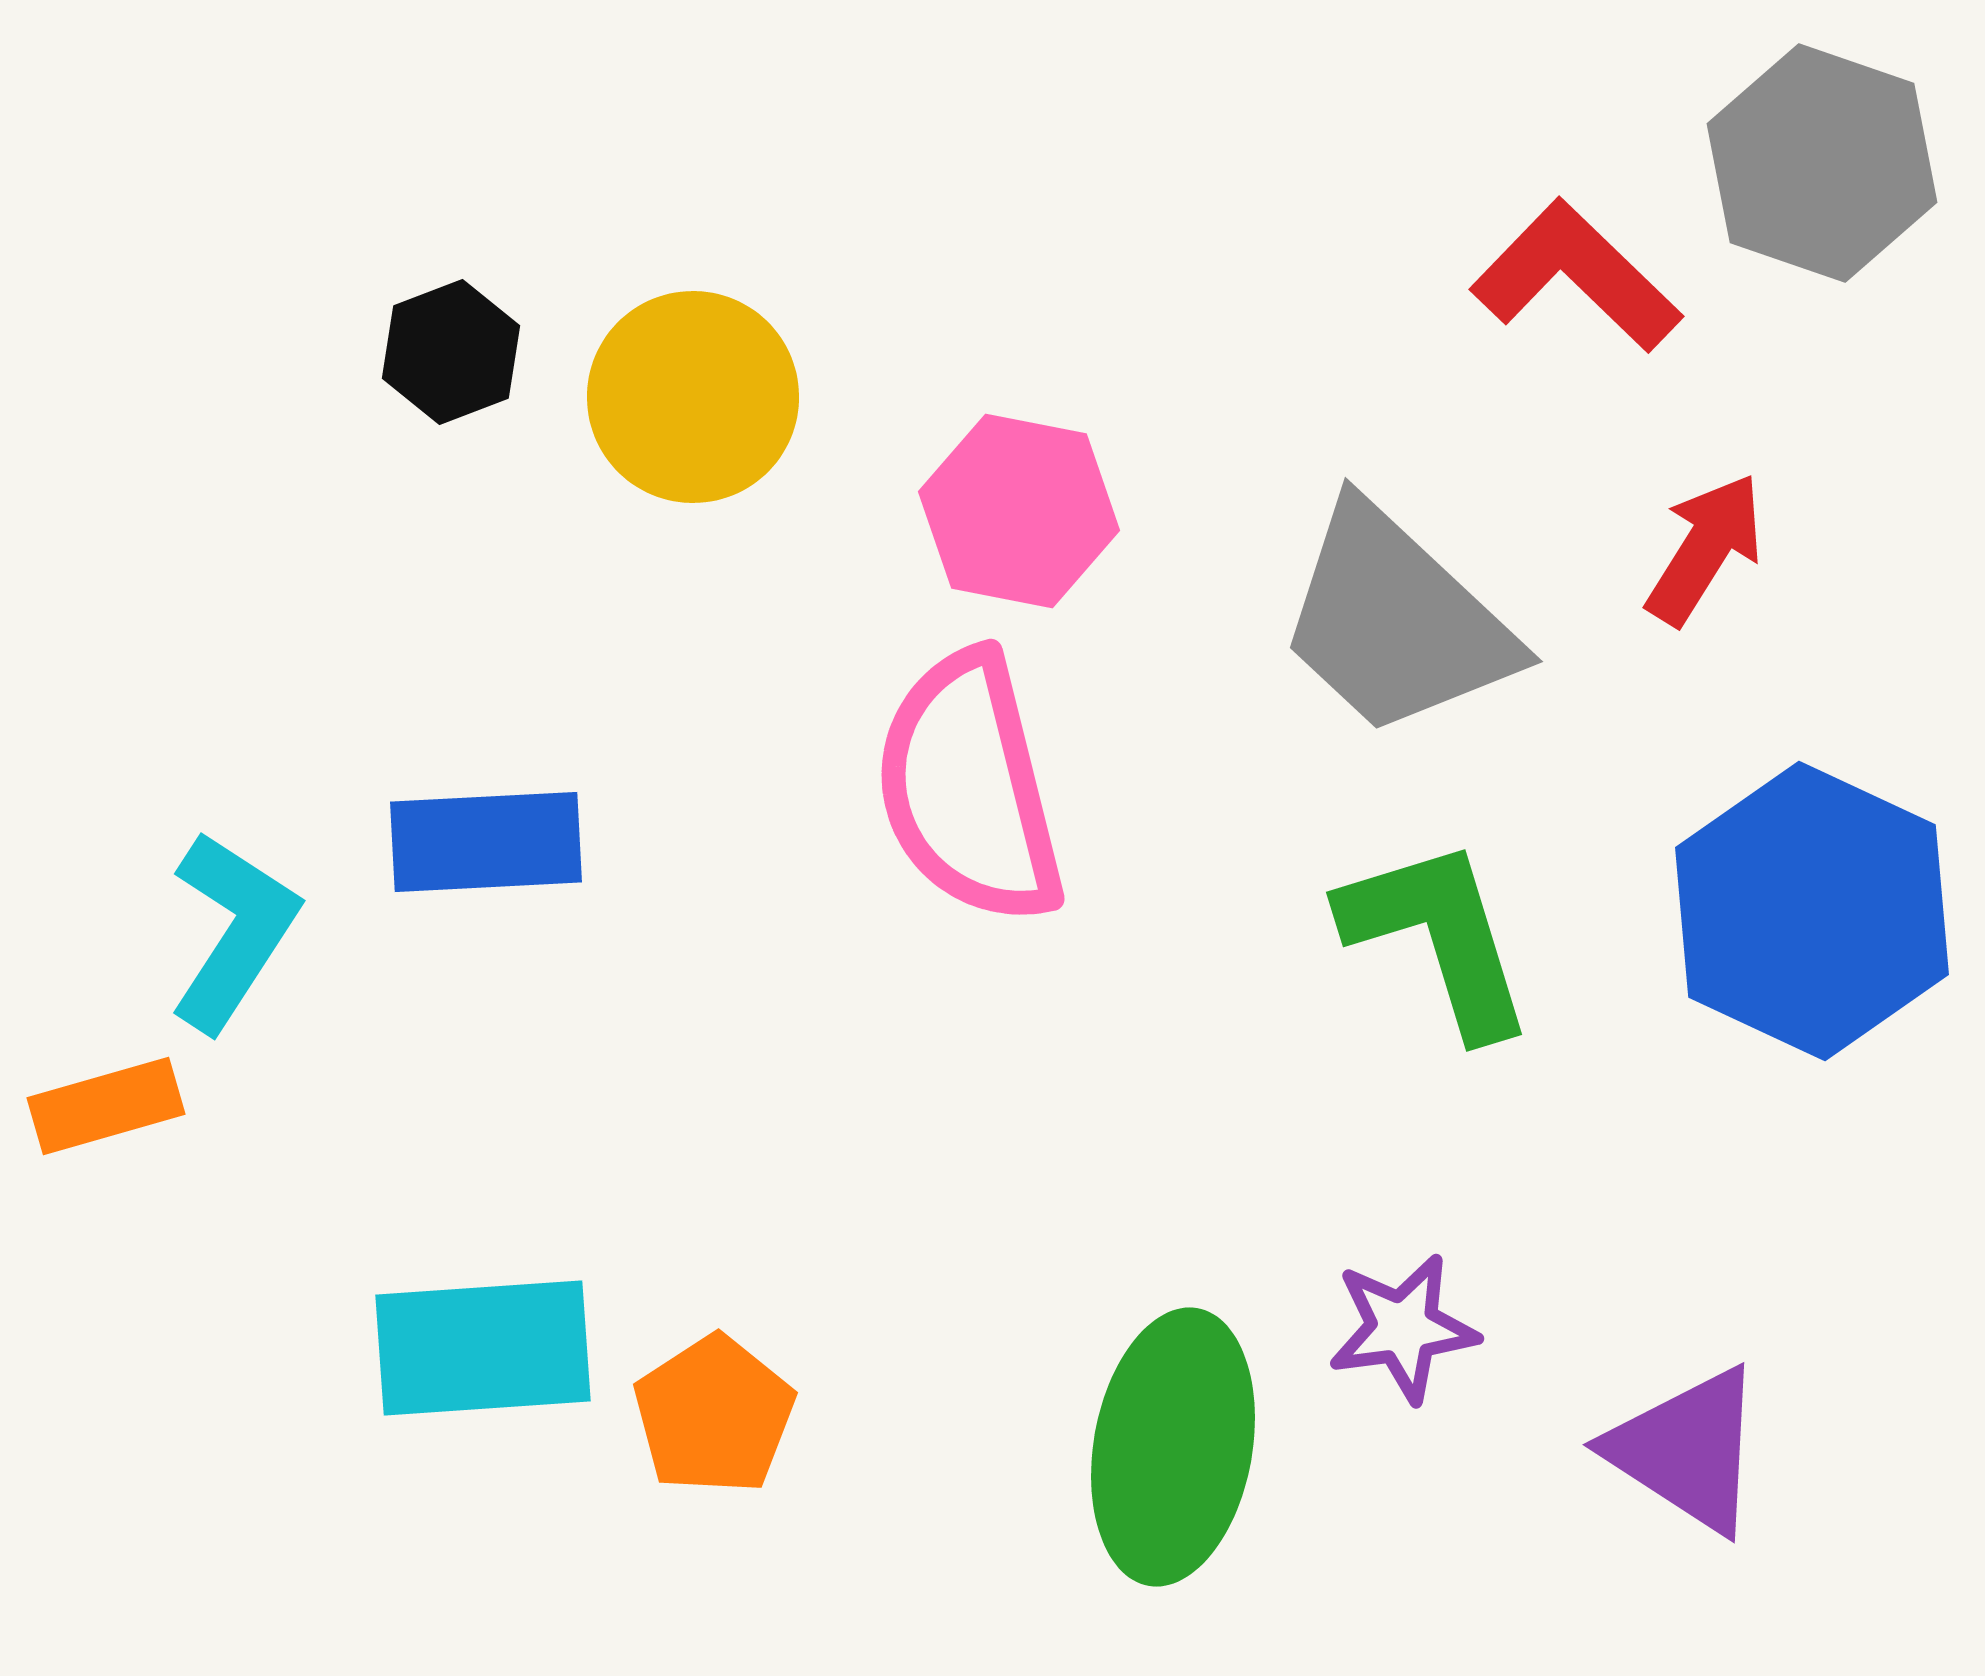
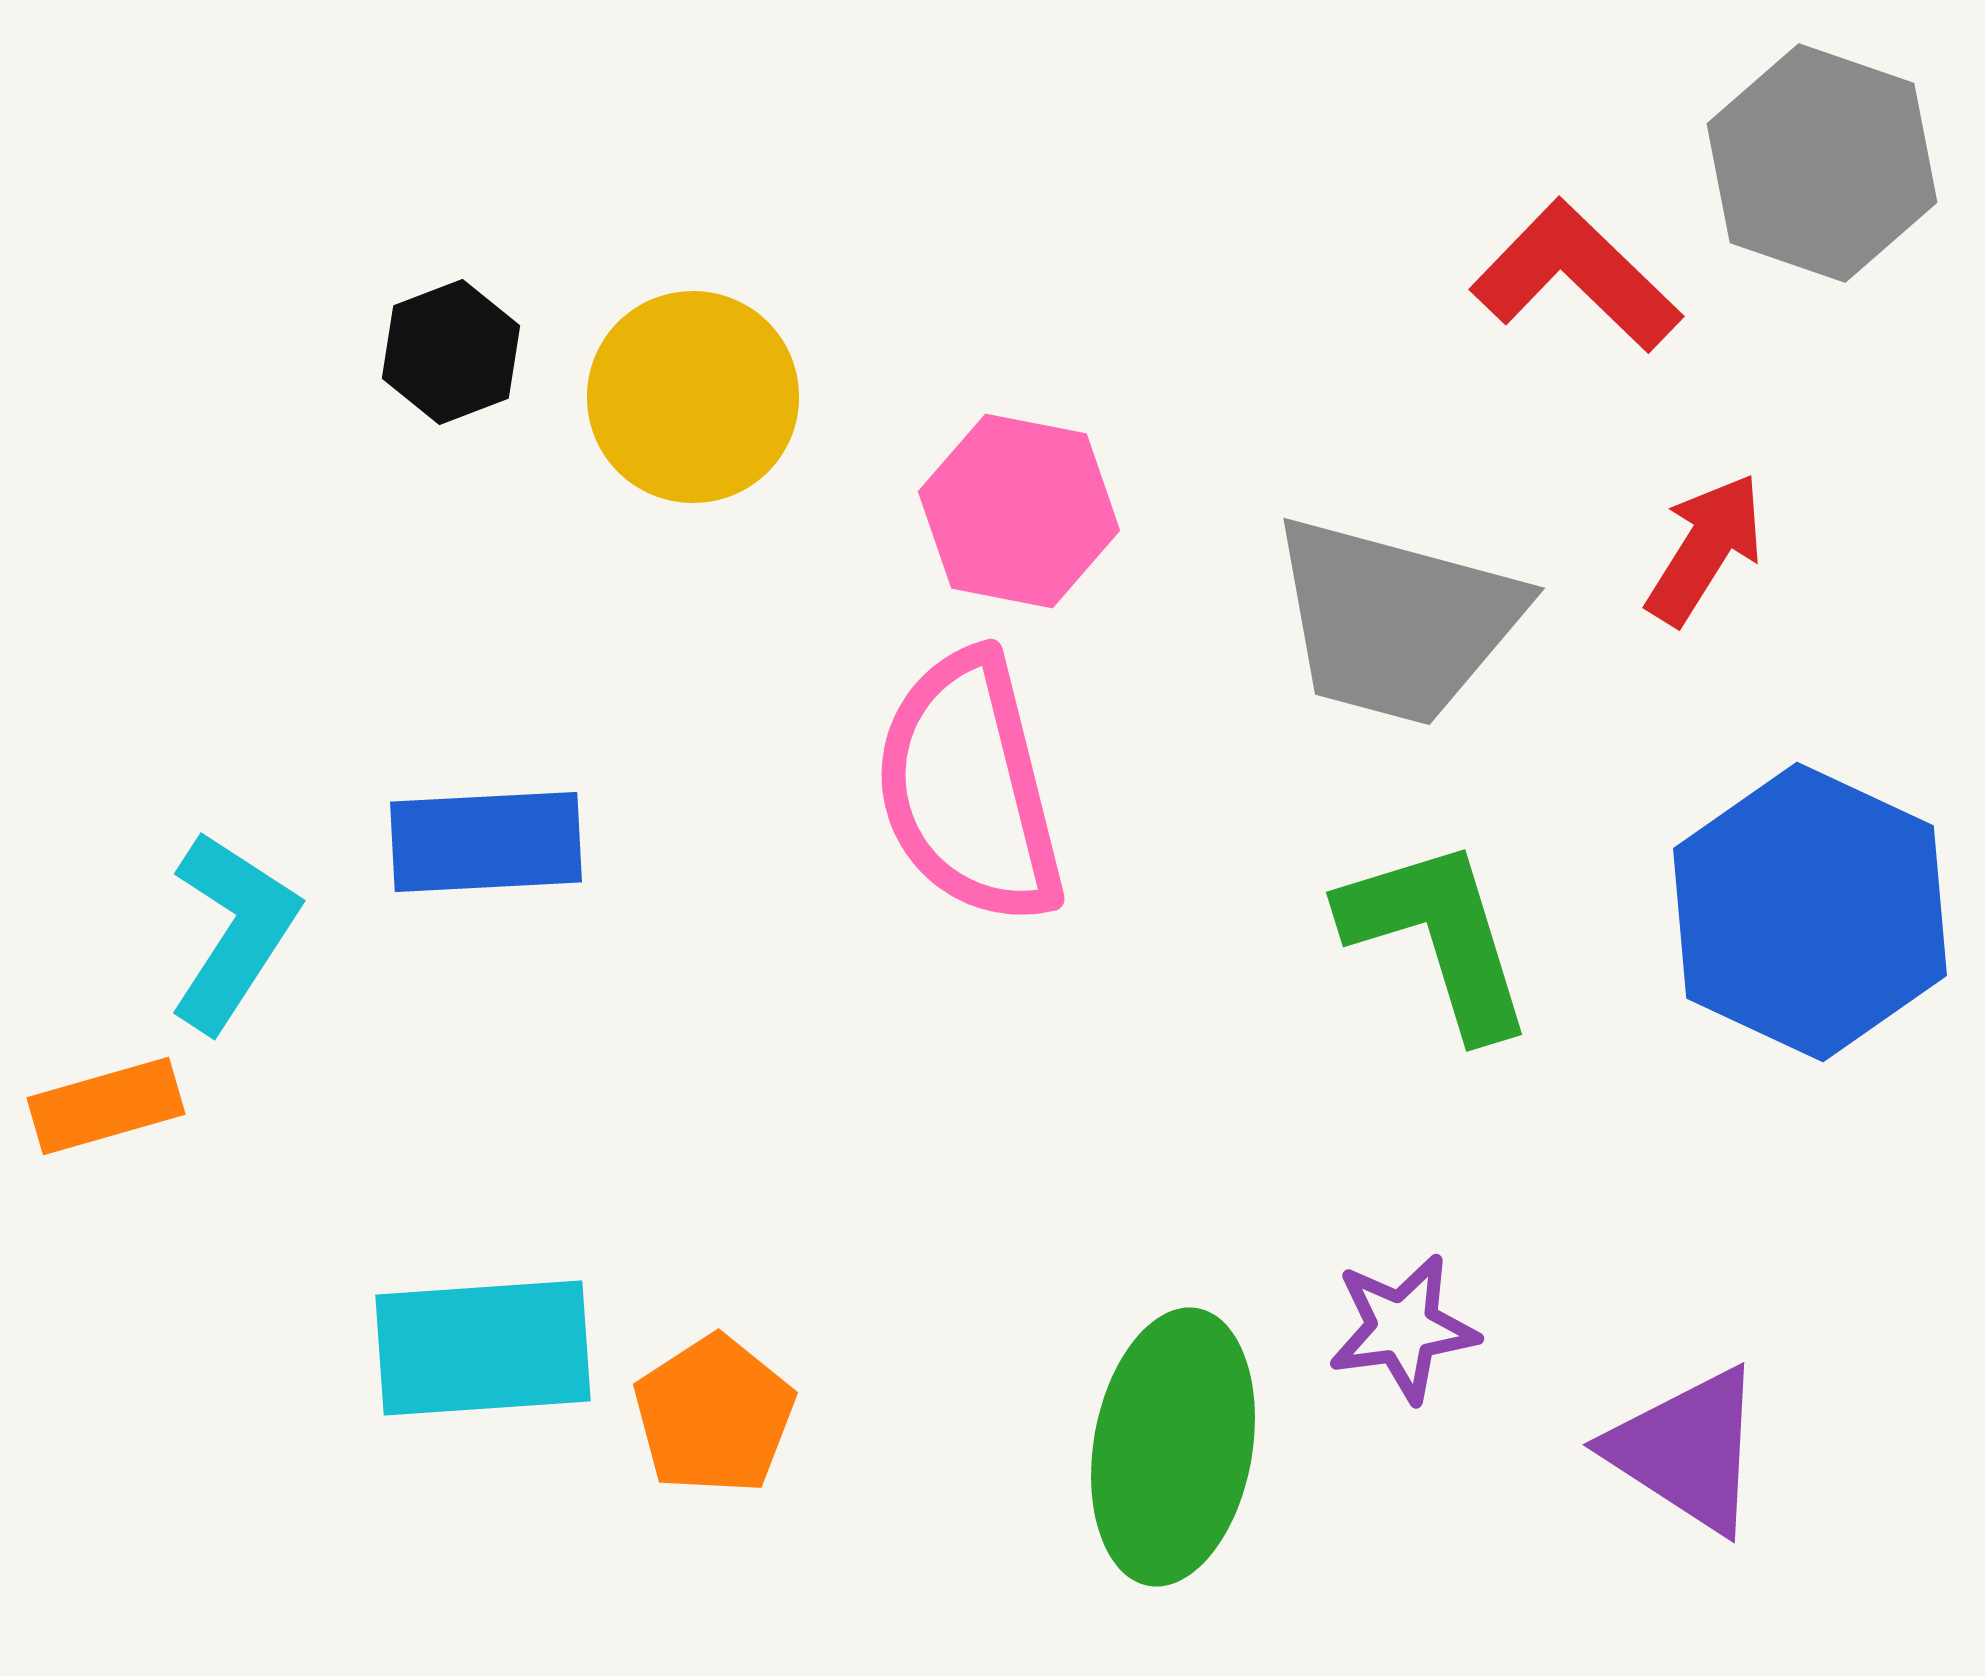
gray trapezoid: rotated 28 degrees counterclockwise
blue hexagon: moved 2 px left, 1 px down
